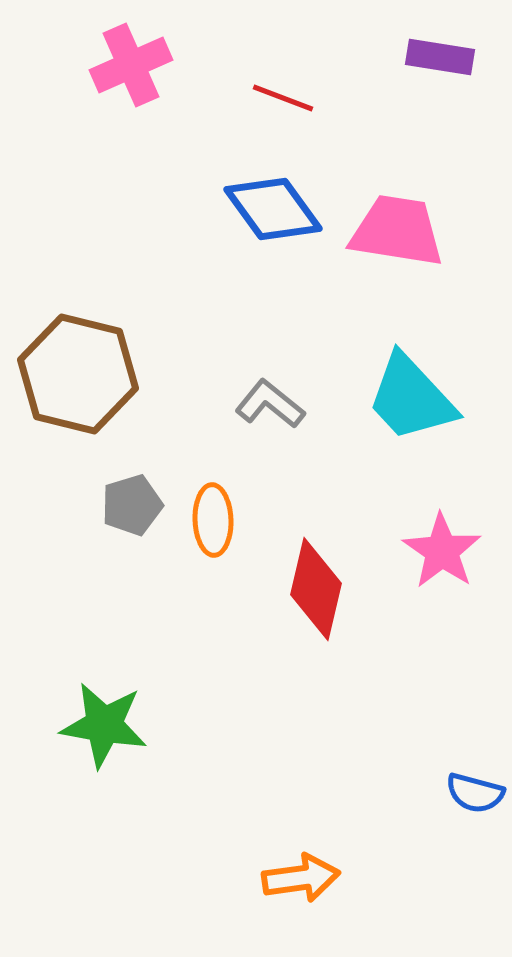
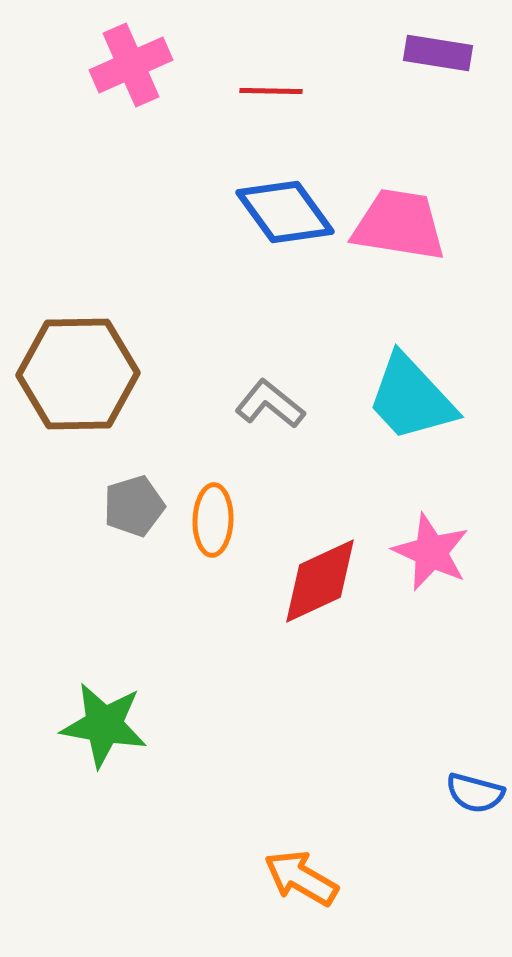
purple rectangle: moved 2 px left, 4 px up
red line: moved 12 px left, 7 px up; rotated 20 degrees counterclockwise
blue diamond: moved 12 px right, 3 px down
pink trapezoid: moved 2 px right, 6 px up
brown hexagon: rotated 15 degrees counterclockwise
gray pentagon: moved 2 px right, 1 px down
orange ellipse: rotated 4 degrees clockwise
pink star: moved 11 px left, 1 px down; rotated 10 degrees counterclockwise
red diamond: moved 4 px right, 8 px up; rotated 52 degrees clockwise
orange arrow: rotated 142 degrees counterclockwise
